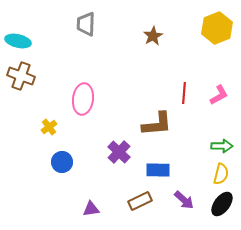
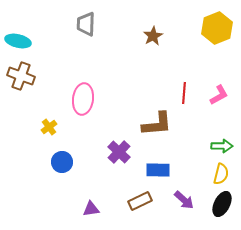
black ellipse: rotated 10 degrees counterclockwise
